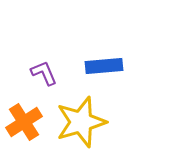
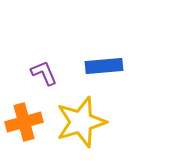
orange cross: rotated 18 degrees clockwise
